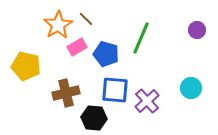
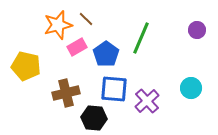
orange star: rotated 16 degrees clockwise
blue pentagon: rotated 20 degrees clockwise
blue square: moved 1 px left, 1 px up
